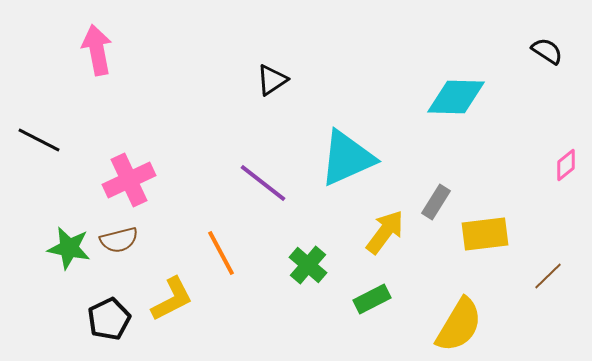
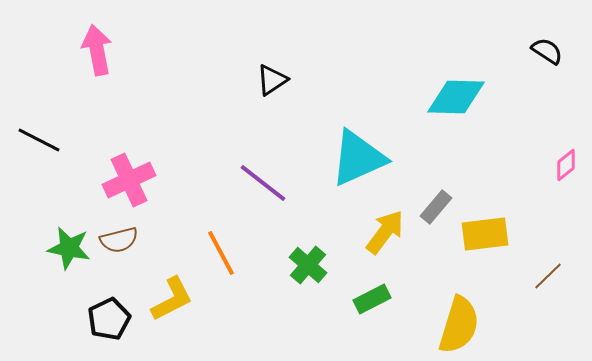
cyan triangle: moved 11 px right
gray rectangle: moved 5 px down; rotated 8 degrees clockwise
yellow semicircle: rotated 14 degrees counterclockwise
